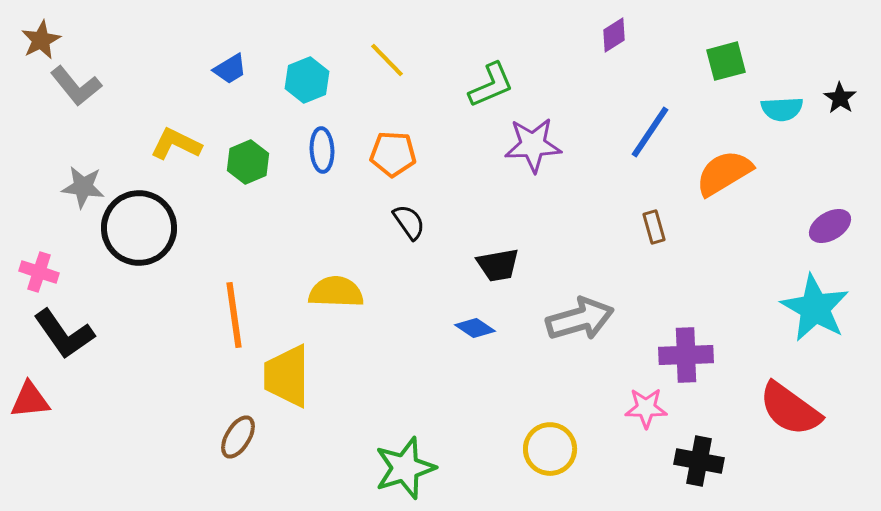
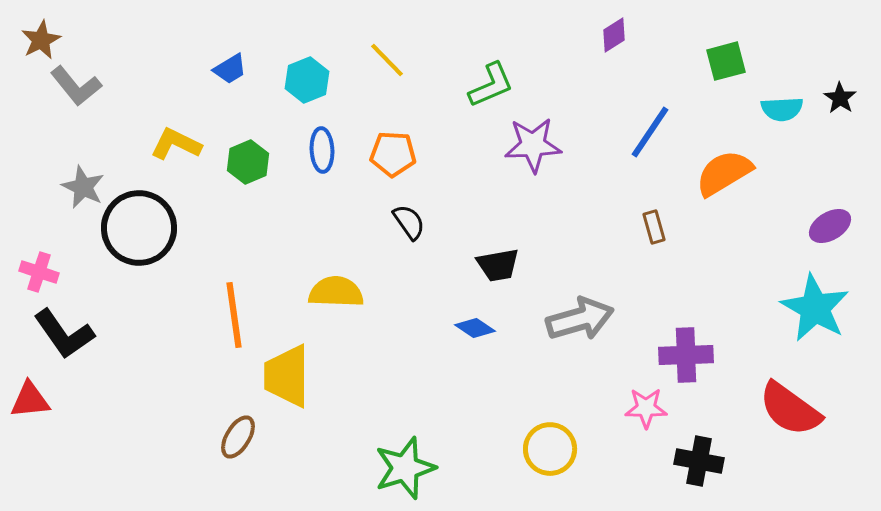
gray star: rotated 18 degrees clockwise
